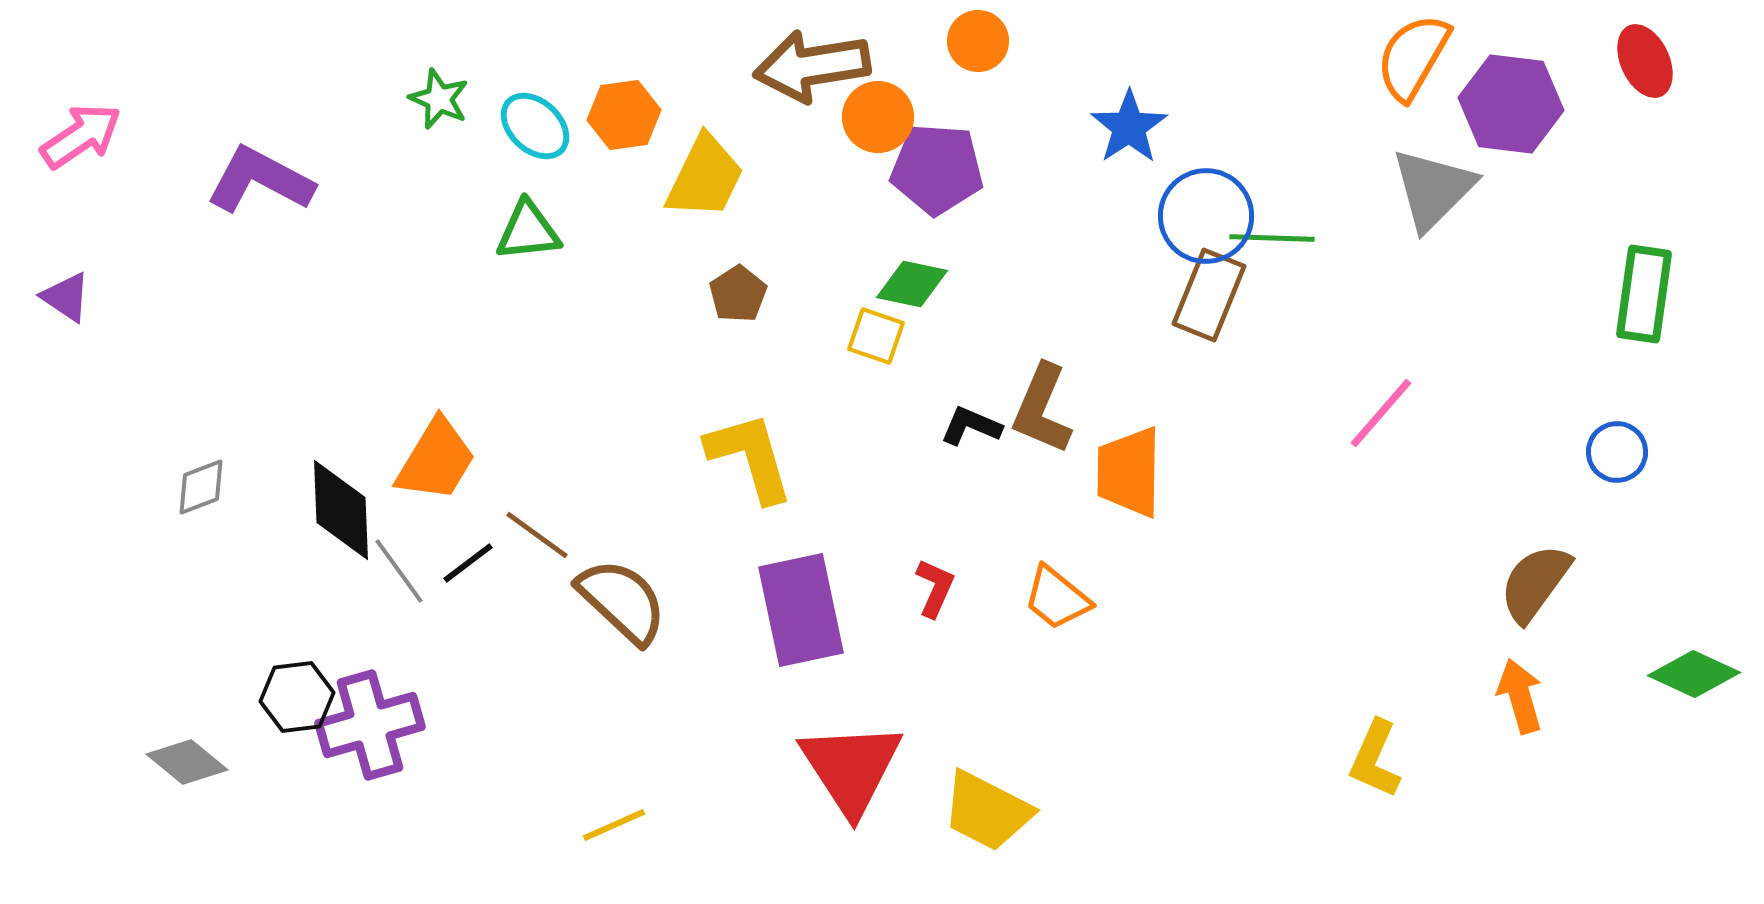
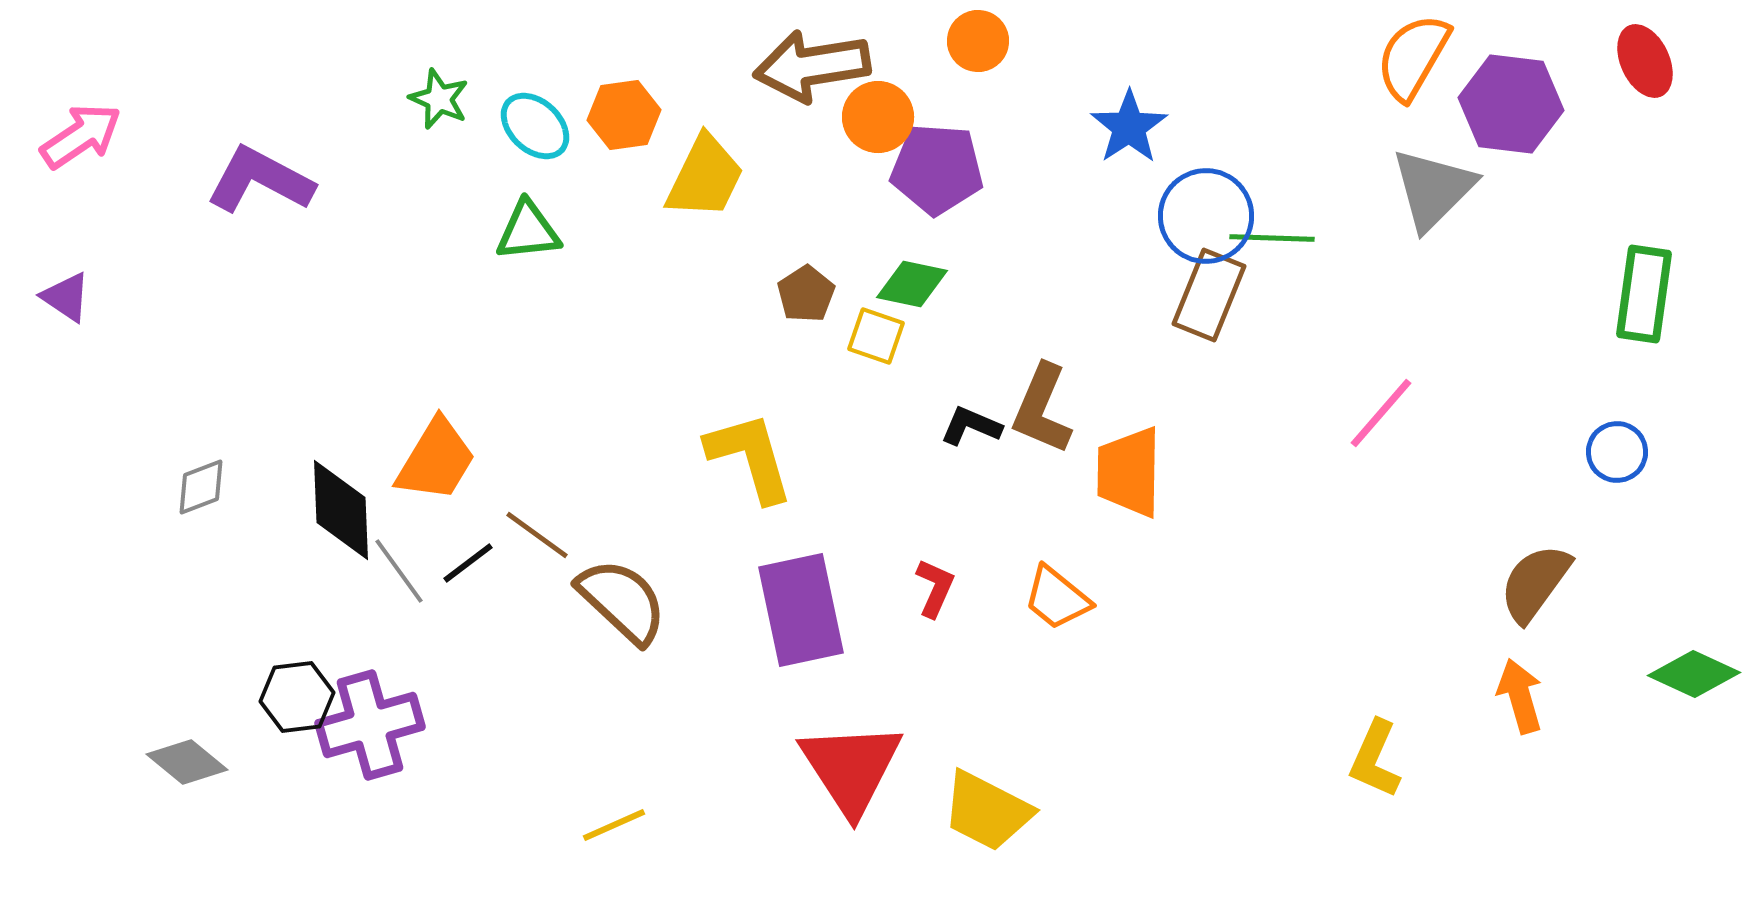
brown pentagon at (738, 294): moved 68 px right
